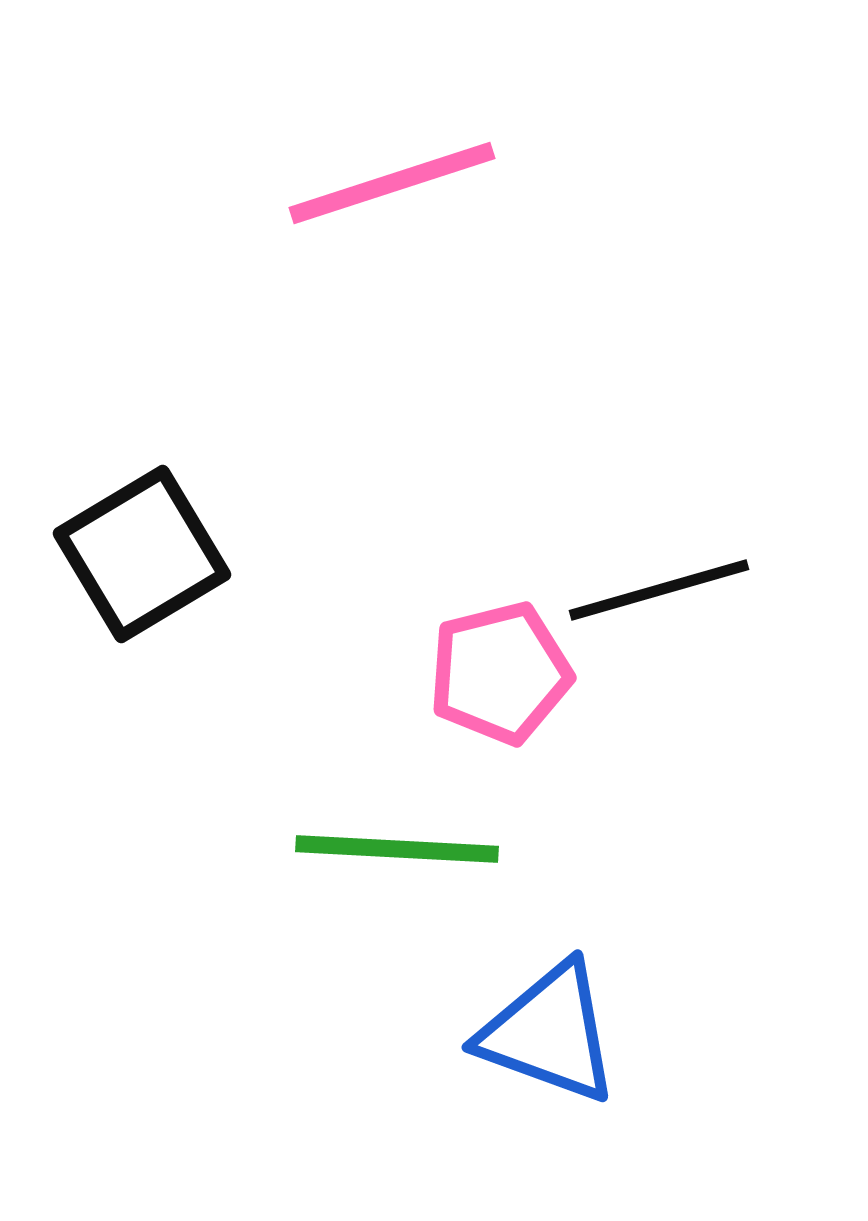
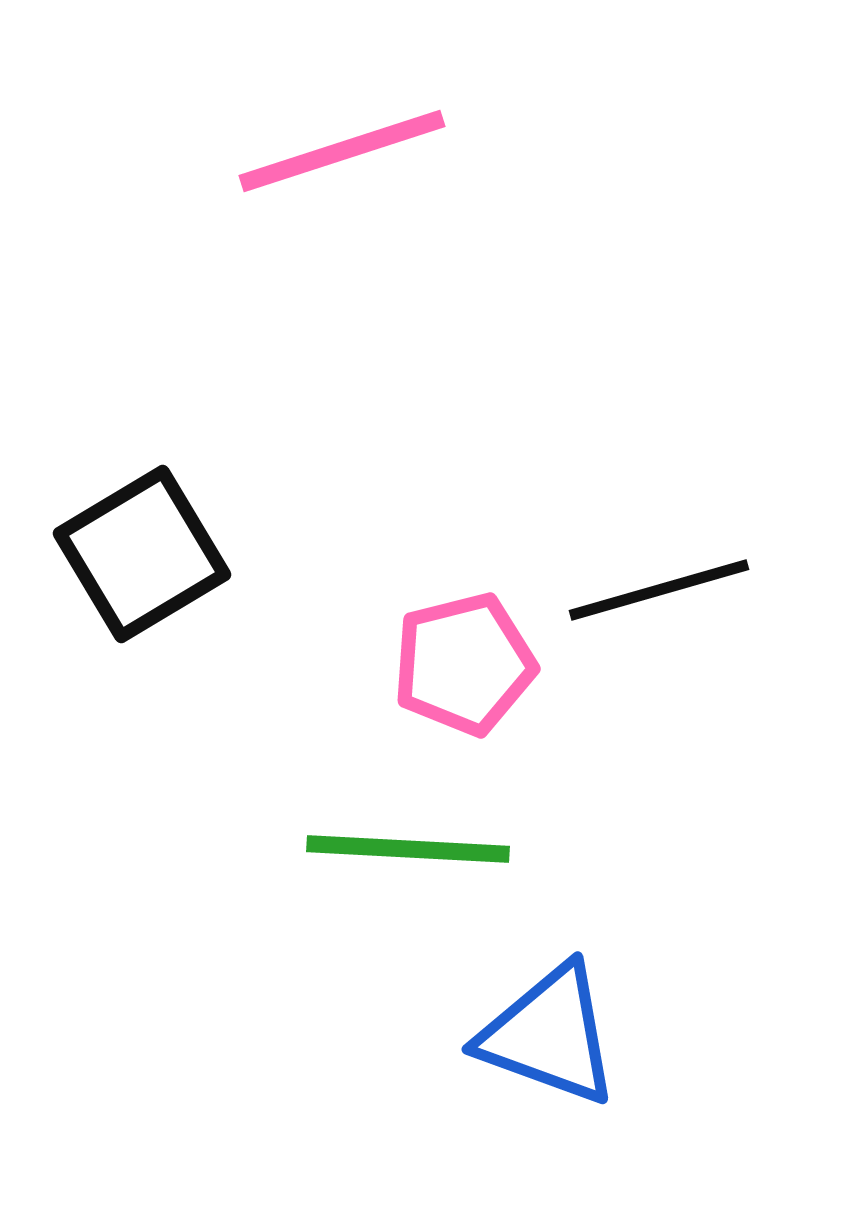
pink line: moved 50 px left, 32 px up
pink pentagon: moved 36 px left, 9 px up
green line: moved 11 px right
blue triangle: moved 2 px down
